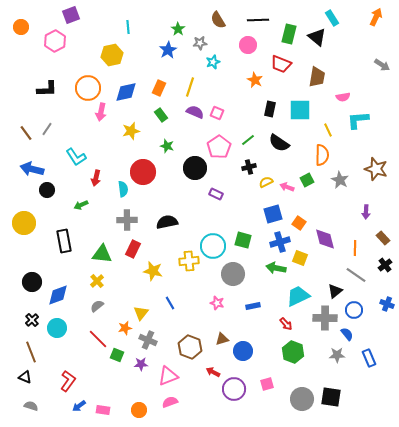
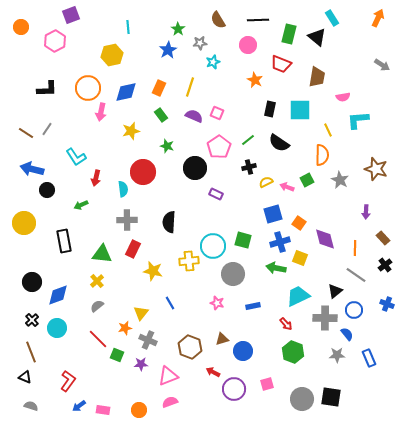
orange arrow at (376, 17): moved 2 px right, 1 px down
purple semicircle at (195, 112): moved 1 px left, 4 px down
brown line at (26, 133): rotated 21 degrees counterclockwise
black semicircle at (167, 222): moved 2 px right; rotated 75 degrees counterclockwise
